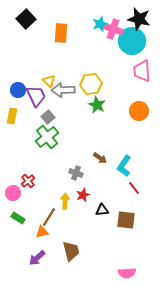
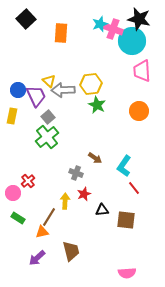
brown arrow: moved 5 px left
red star: moved 1 px right, 1 px up
